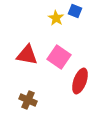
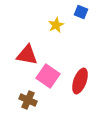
blue square: moved 6 px right, 1 px down
yellow star: moved 7 px down; rotated 14 degrees clockwise
pink square: moved 11 px left, 19 px down
